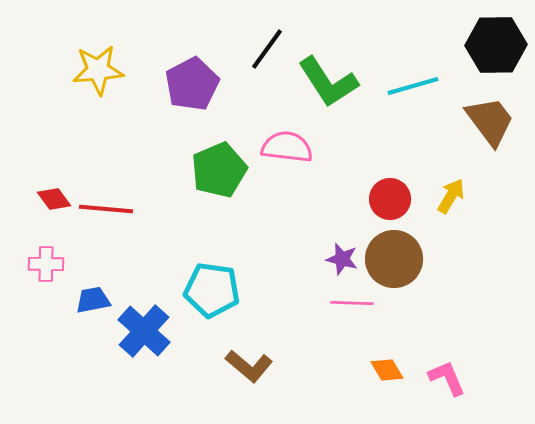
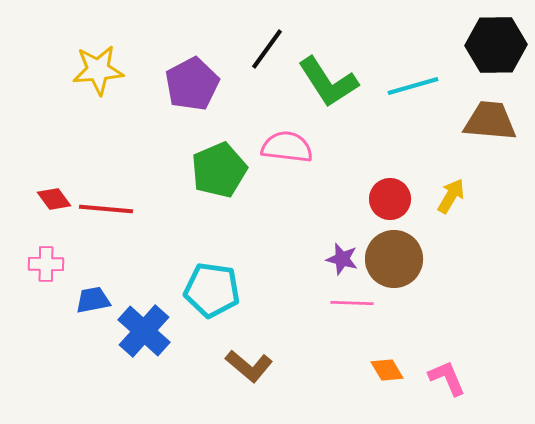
brown trapezoid: rotated 48 degrees counterclockwise
